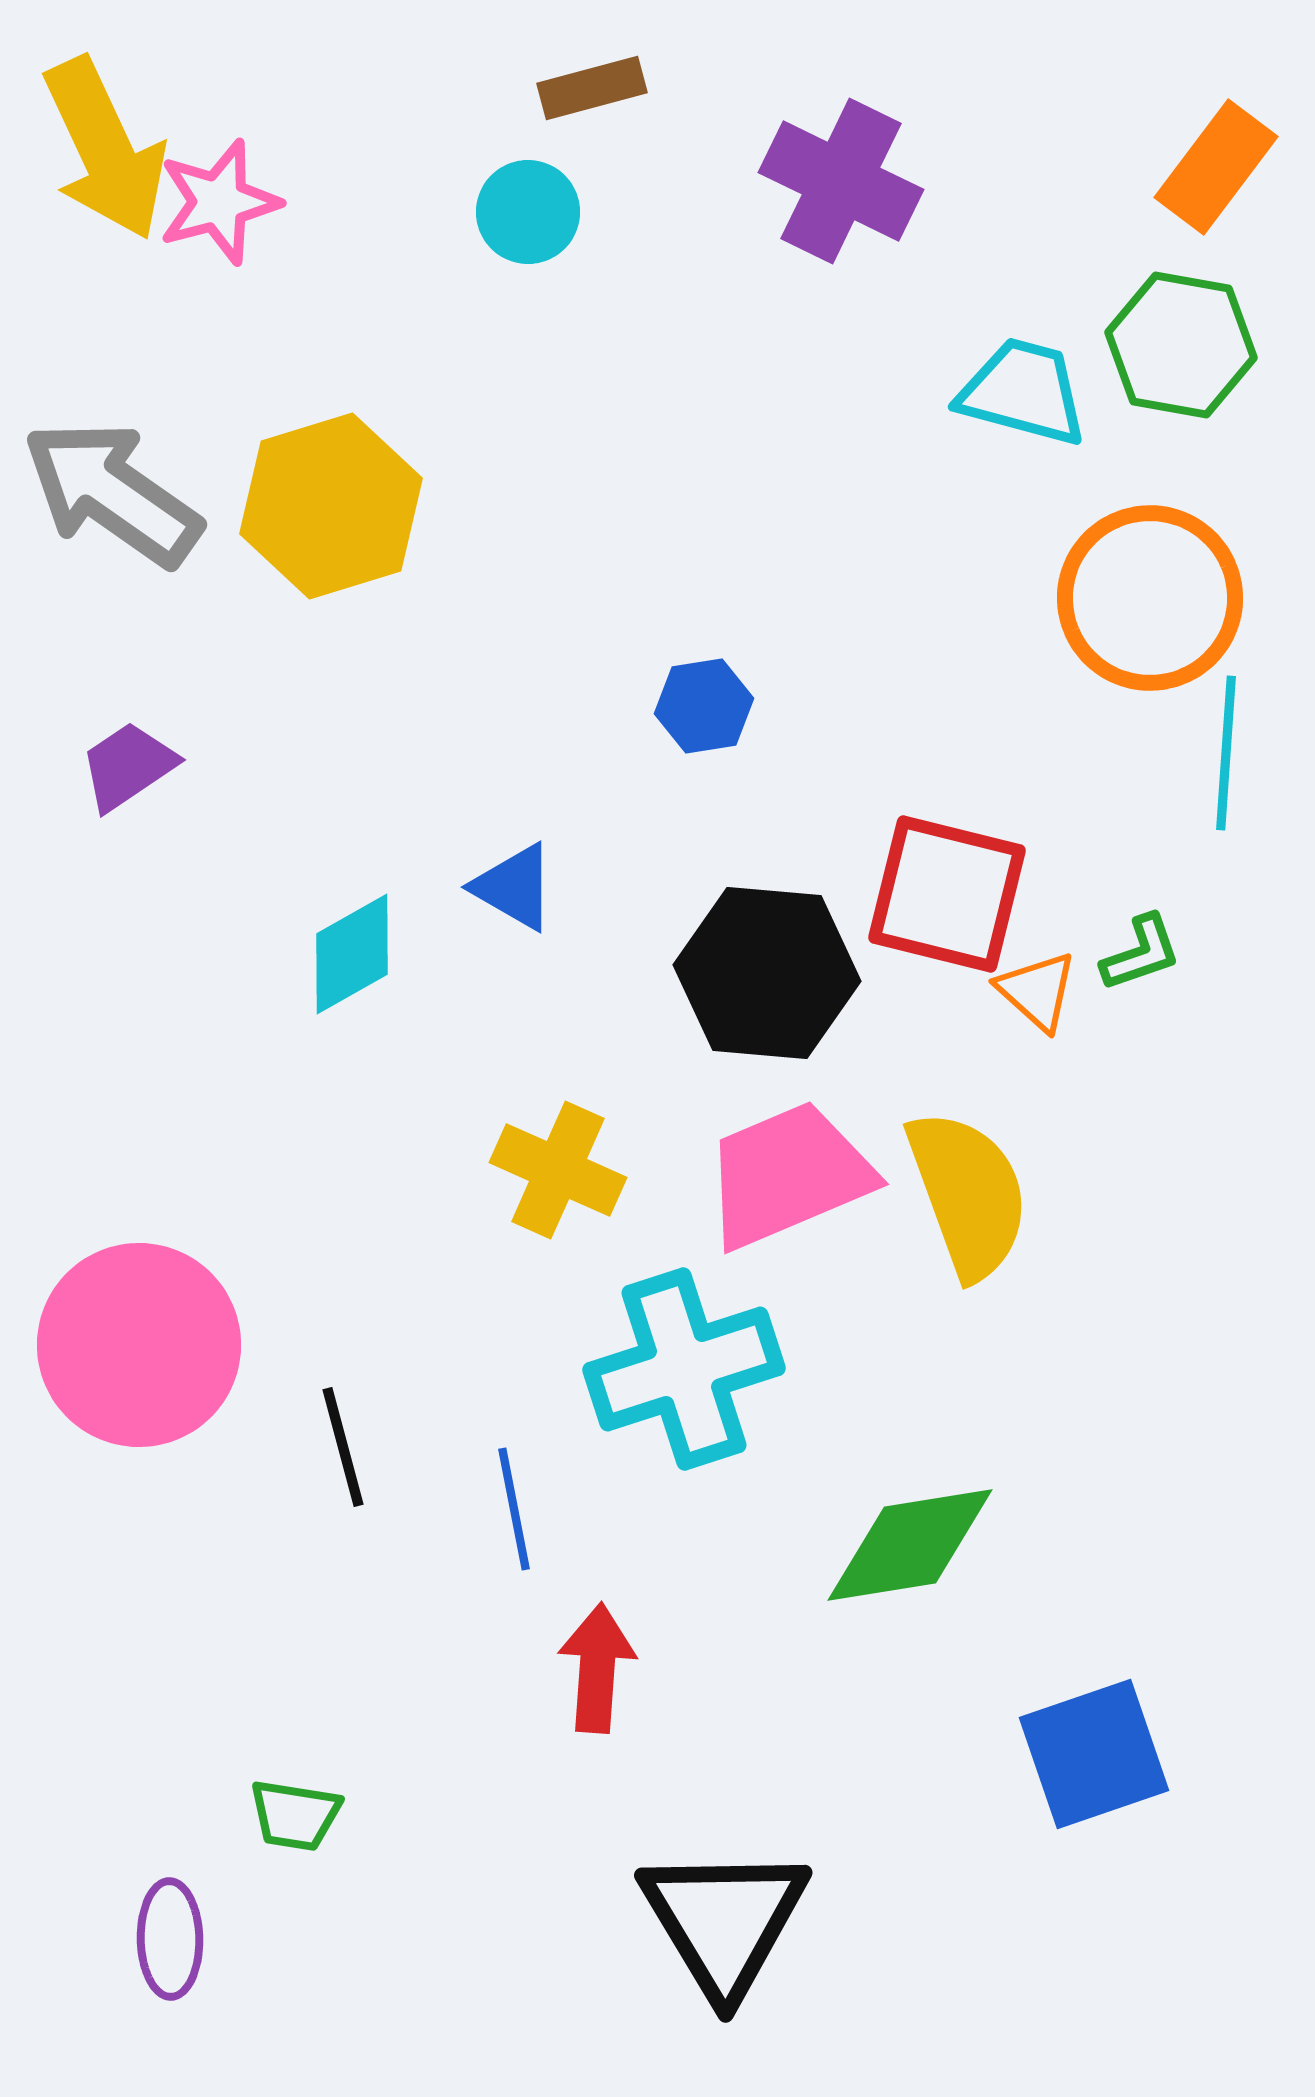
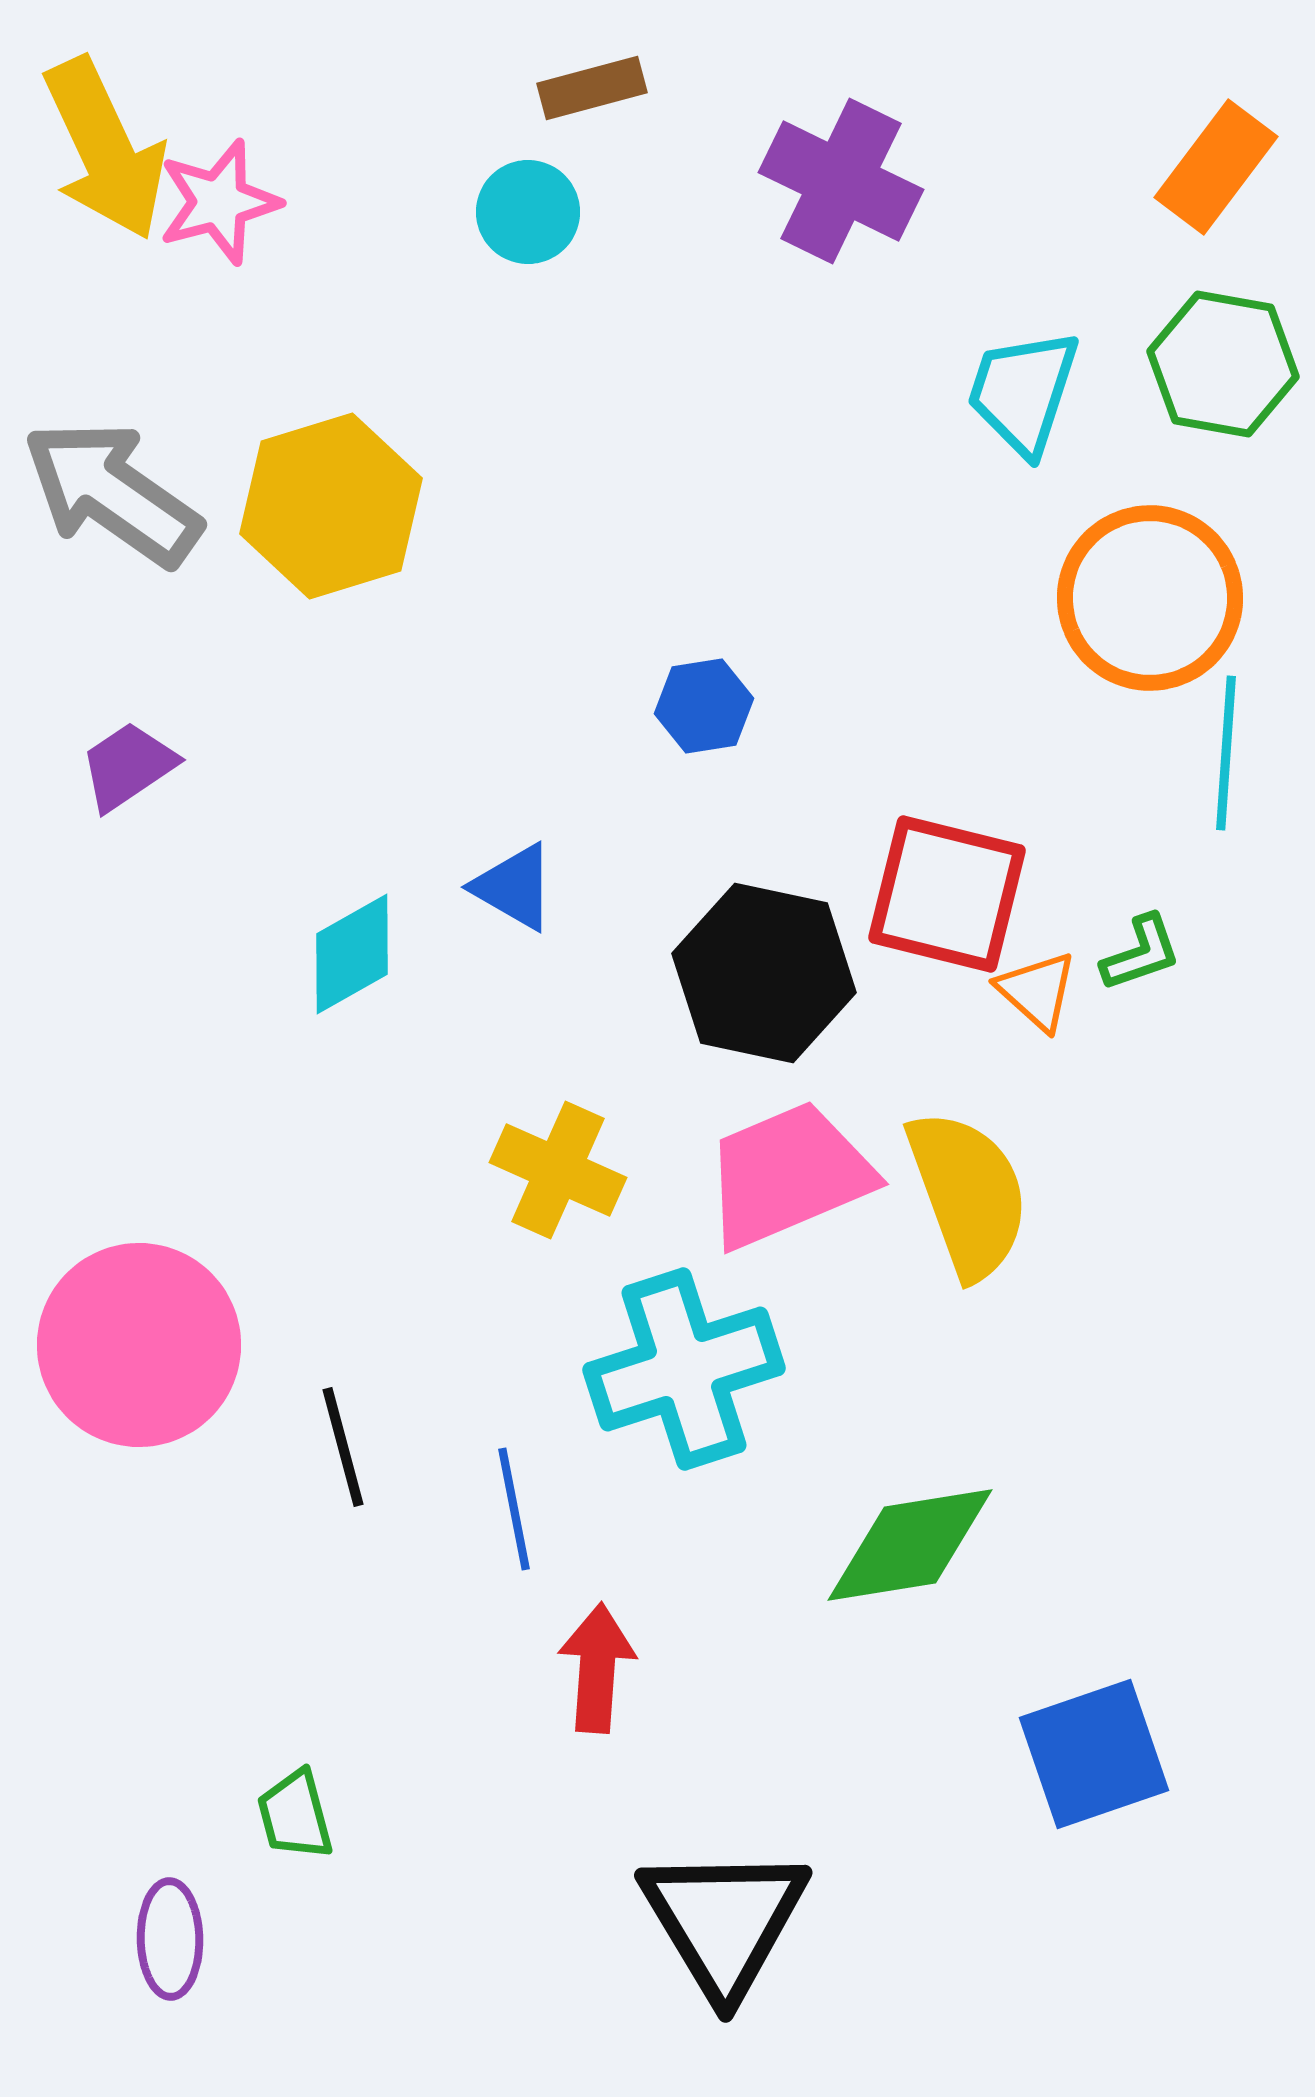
green hexagon: moved 42 px right, 19 px down
cyan trapezoid: rotated 87 degrees counterclockwise
black hexagon: moved 3 px left; rotated 7 degrees clockwise
green trapezoid: rotated 66 degrees clockwise
